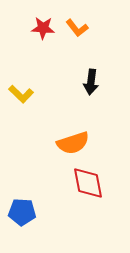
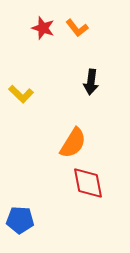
red star: rotated 15 degrees clockwise
orange semicircle: rotated 40 degrees counterclockwise
blue pentagon: moved 2 px left, 8 px down
